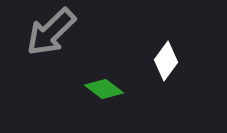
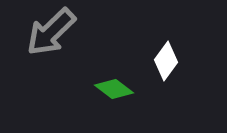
green diamond: moved 10 px right
